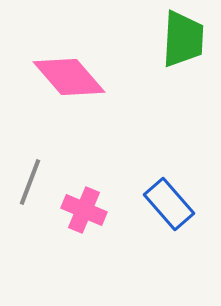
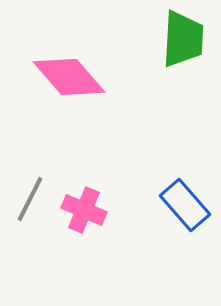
gray line: moved 17 px down; rotated 6 degrees clockwise
blue rectangle: moved 16 px right, 1 px down
